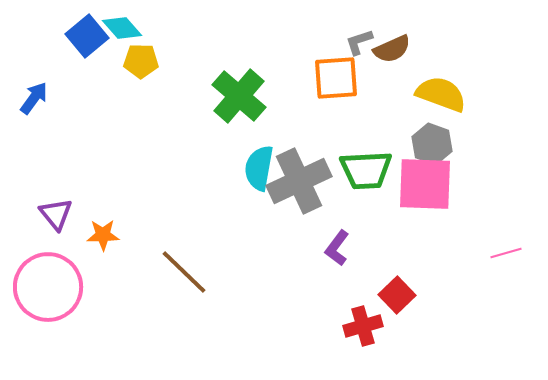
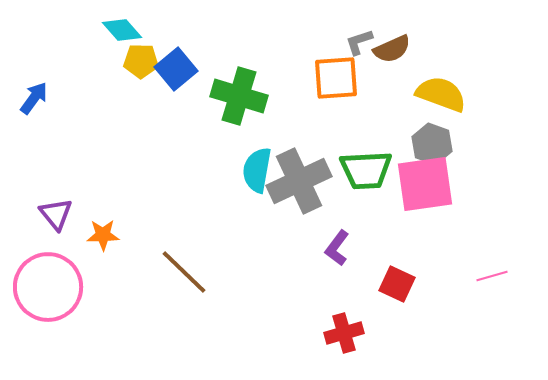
cyan diamond: moved 2 px down
blue square: moved 89 px right, 33 px down
green cross: rotated 24 degrees counterclockwise
cyan semicircle: moved 2 px left, 2 px down
pink square: rotated 10 degrees counterclockwise
pink line: moved 14 px left, 23 px down
red square: moved 11 px up; rotated 21 degrees counterclockwise
red cross: moved 19 px left, 7 px down
